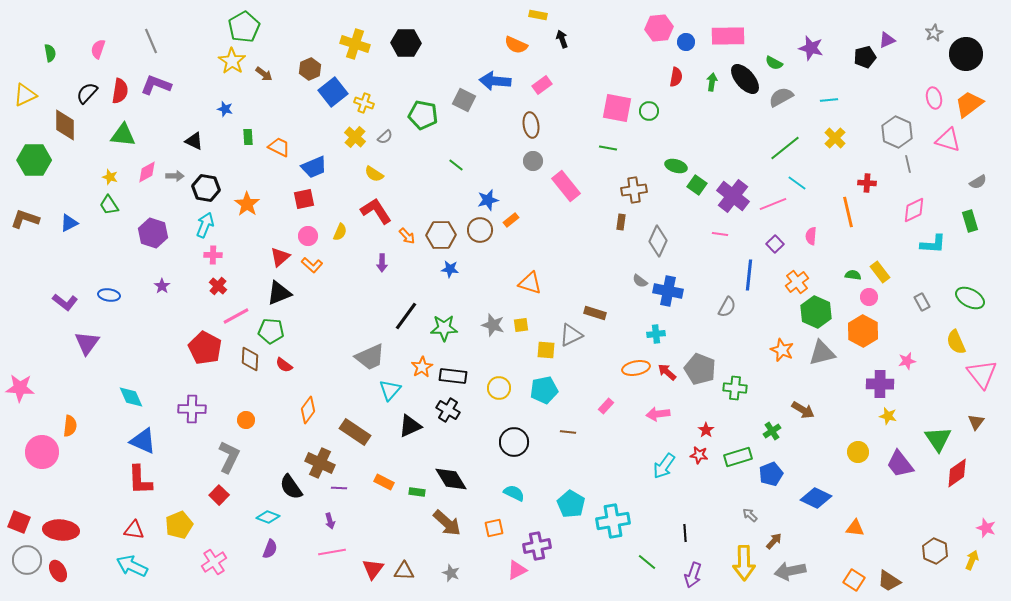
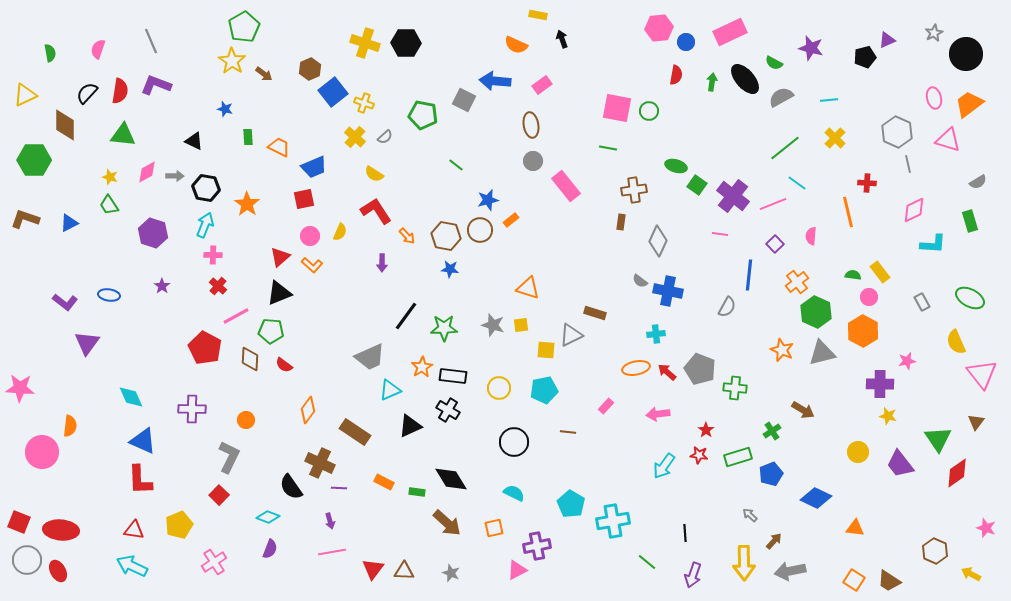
pink rectangle at (728, 36): moved 2 px right, 4 px up; rotated 24 degrees counterclockwise
yellow cross at (355, 44): moved 10 px right, 1 px up
red semicircle at (676, 77): moved 2 px up
brown hexagon at (441, 235): moved 5 px right, 1 px down; rotated 12 degrees clockwise
pink circle at (308, 236): moved 2 px right
orange triangle at (530, 283): moved 2 px left, 5 px down
cyan triangle at (390, 390): rotated 25 degrees clockwise
yellow arrow at (972, 560): moved 1 px left, 14 px down; rotated 84 degrees counterclockwise
